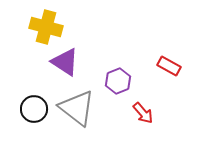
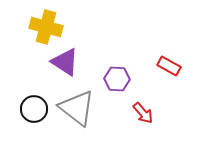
purple hexagon: moved 1 px left, 2 px up; rotated 25 degrees clockwise
